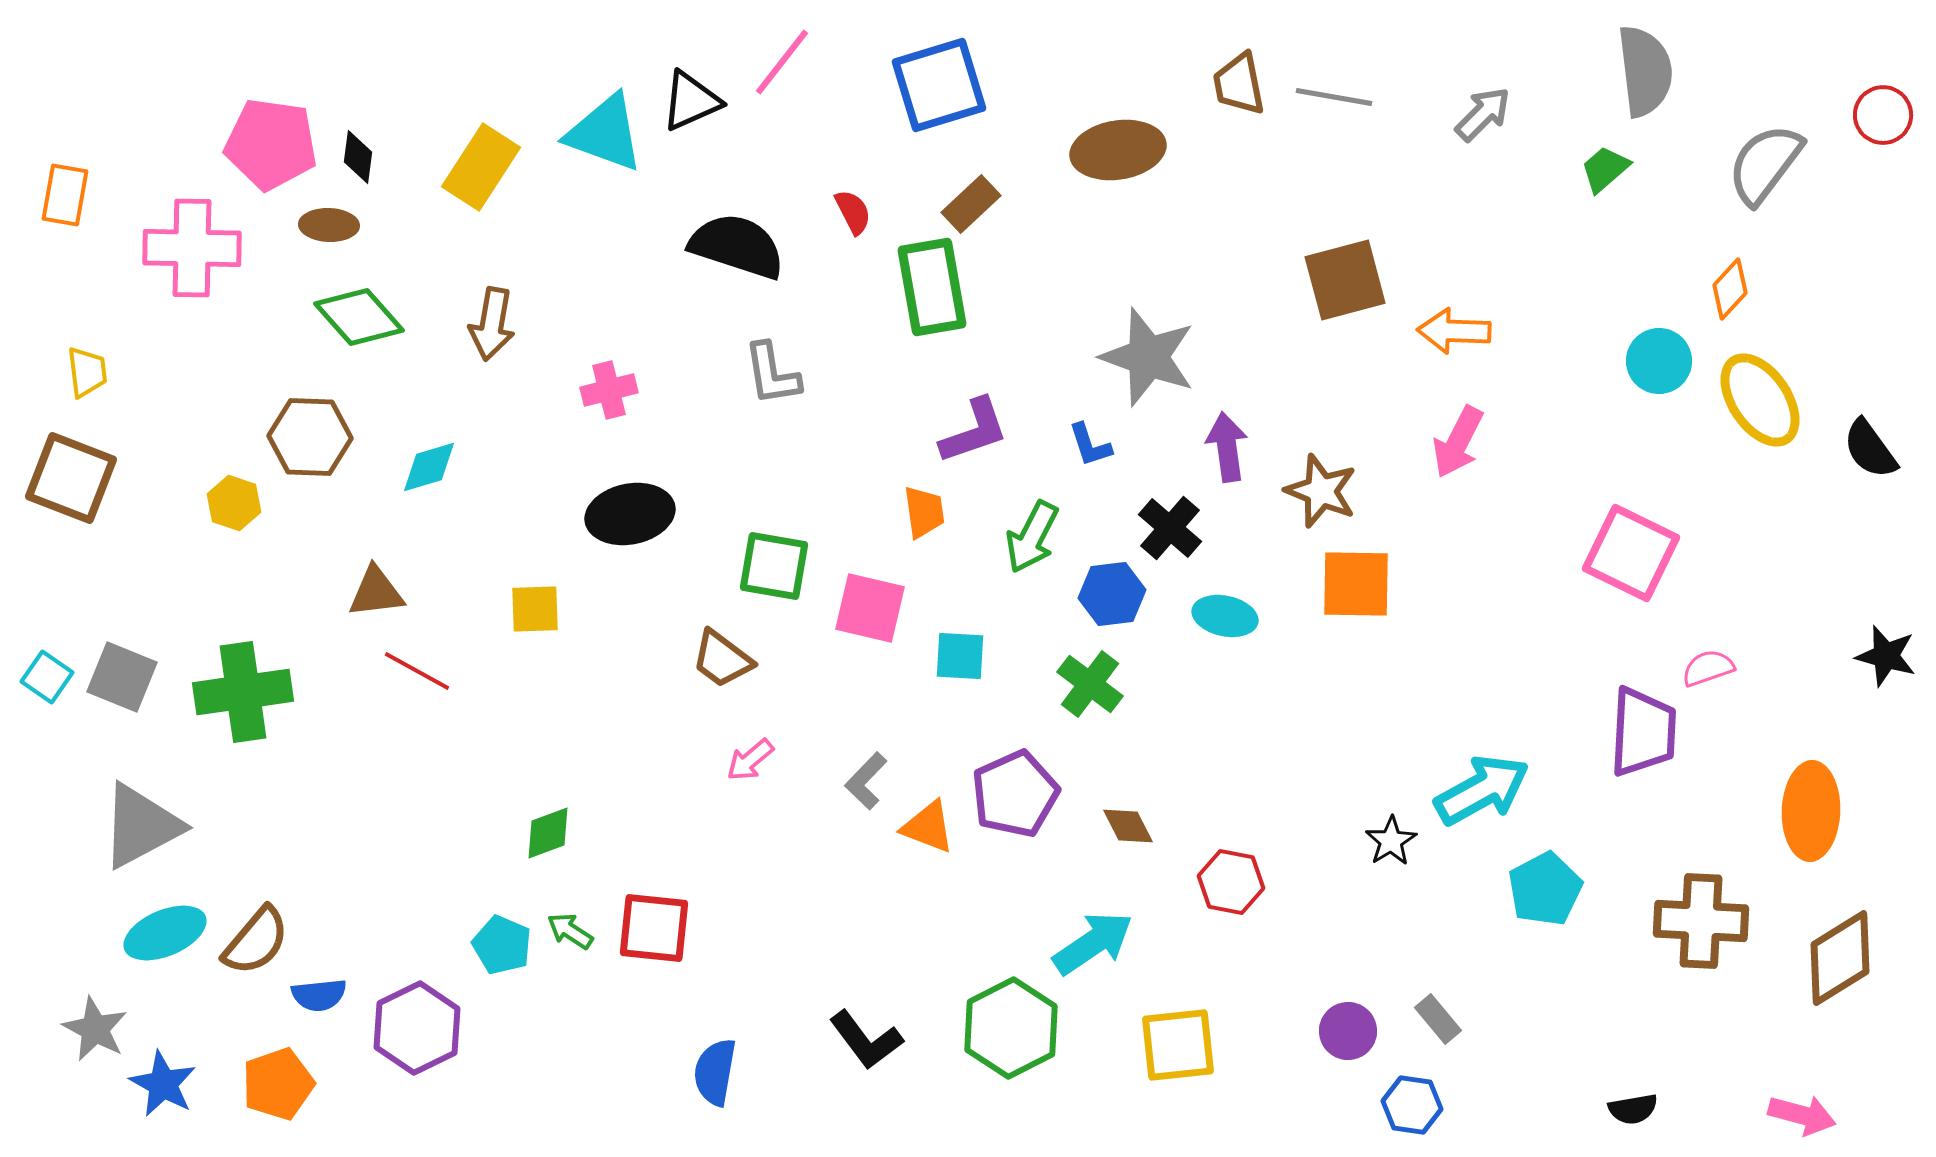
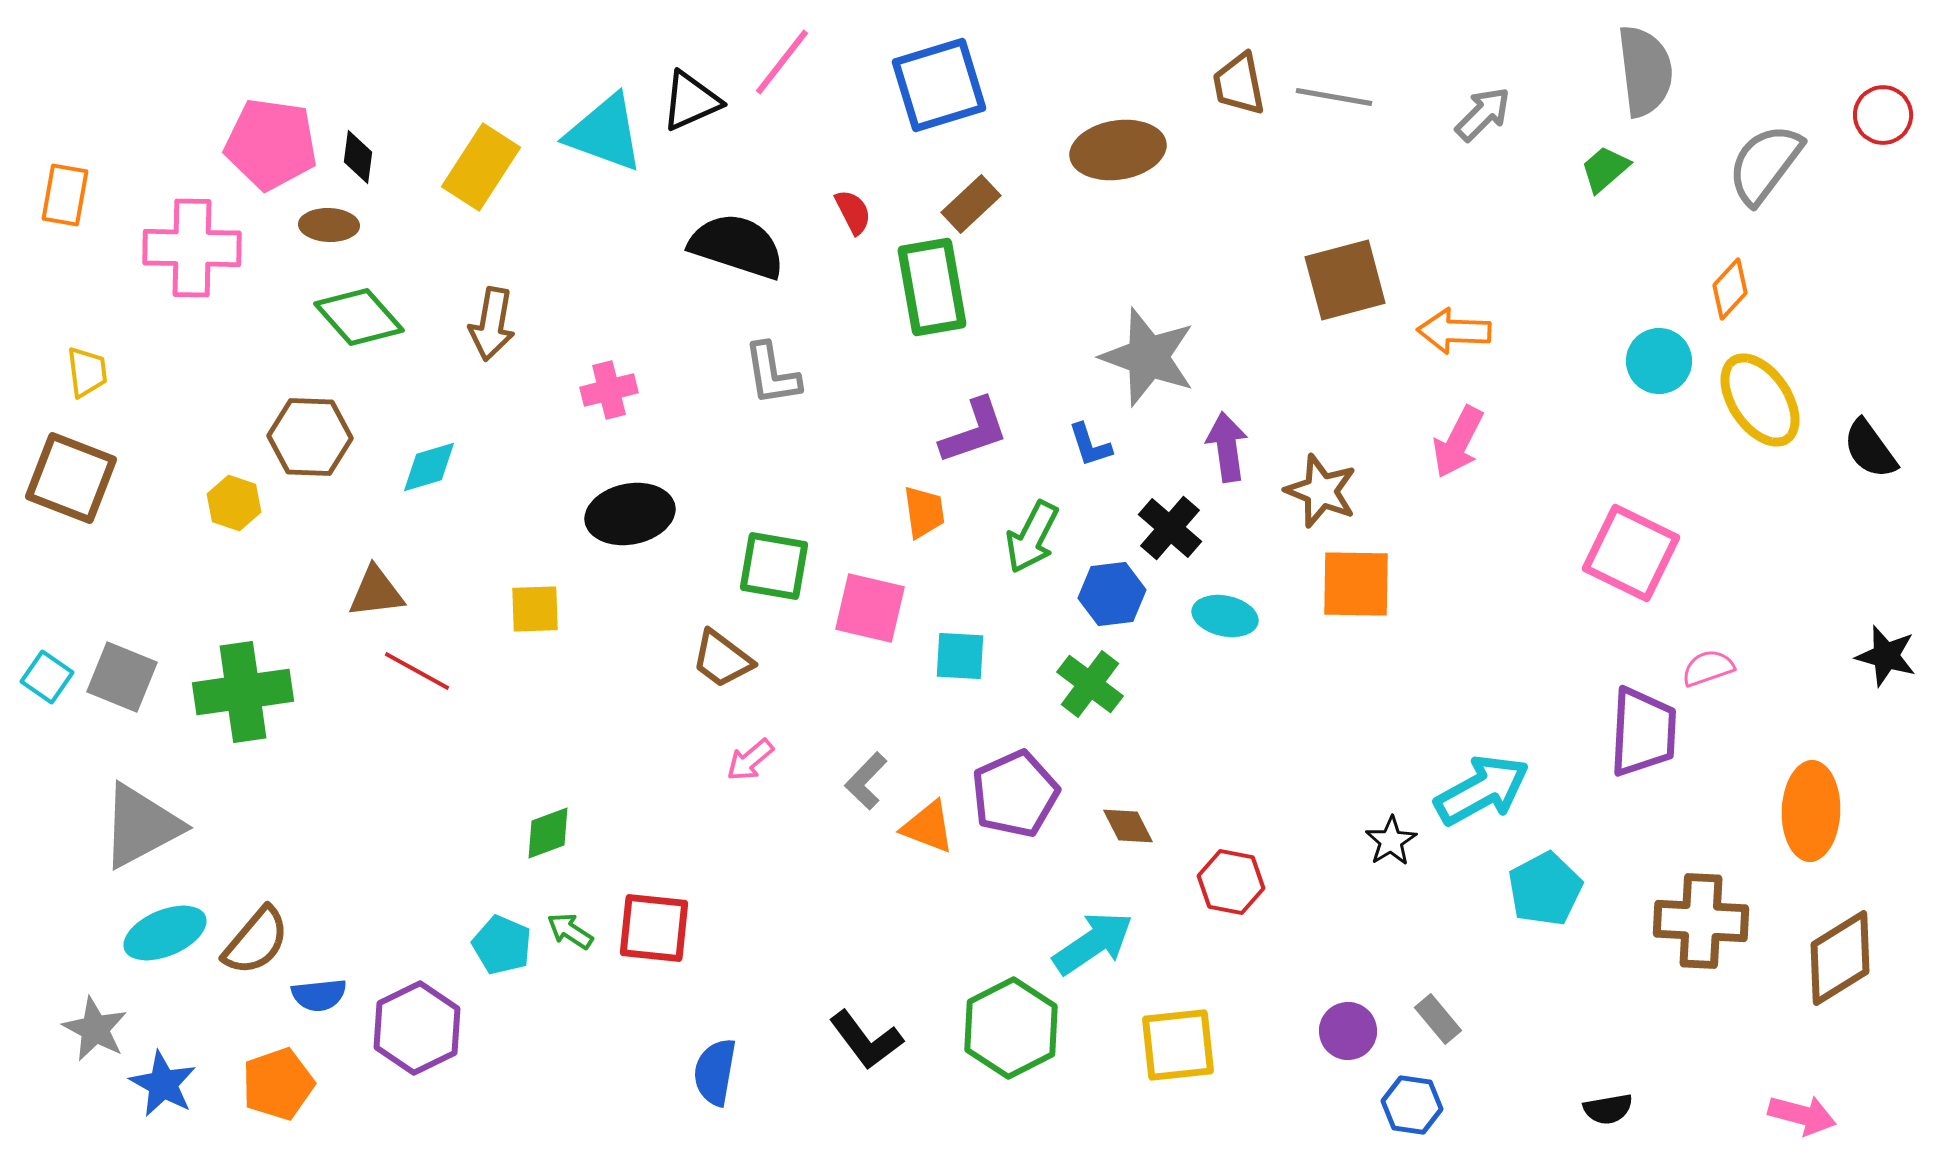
black semicircle at (1633, 1109): moved 25 px left
